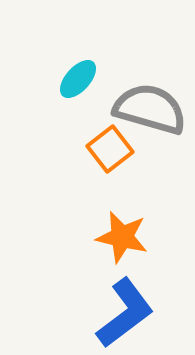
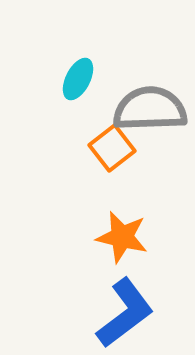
cyan ellipse: rotated 15 degrees counterclockwise
gray semicircle: rotated 18 degrees counterclockwise
orange square: moved 2 px right, 1 px up
